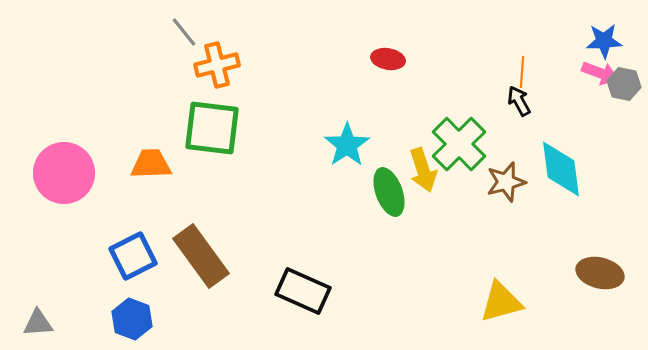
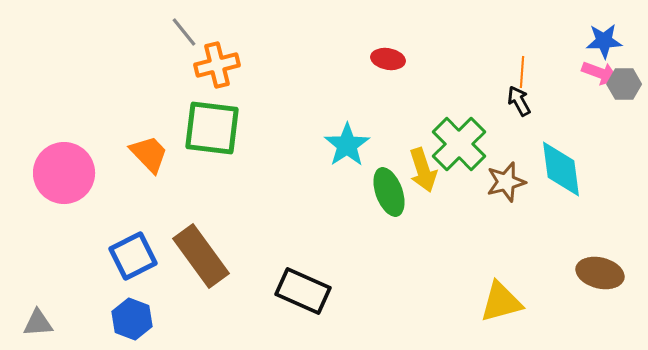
gray hexagon: rotated 12 degrees counterclockwise
orange trapezoid: moved 2 px left, 10 px up; rotated 48 degrees clockwise
